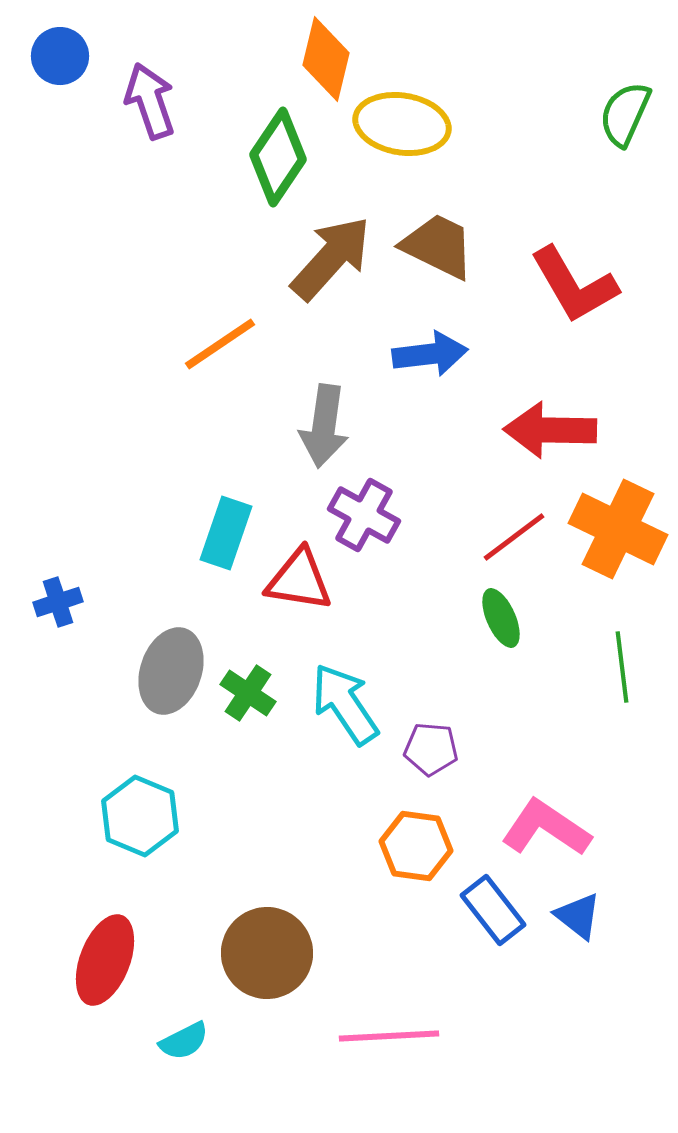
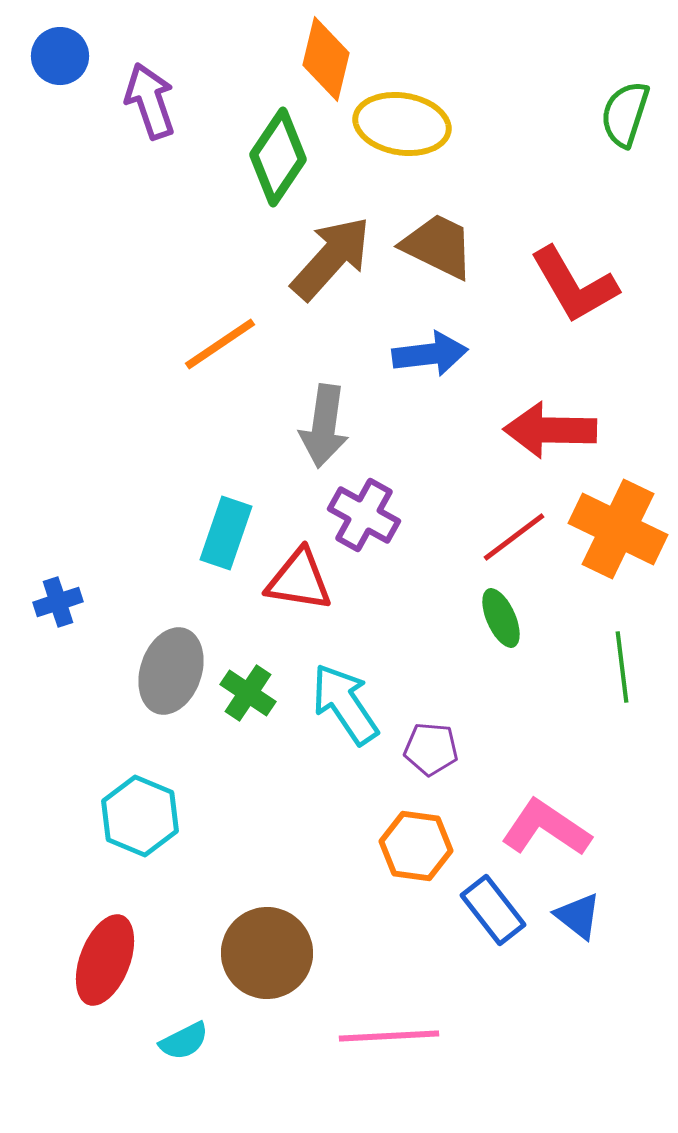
green semicircle: rotated 6 degrees counterclockwise
